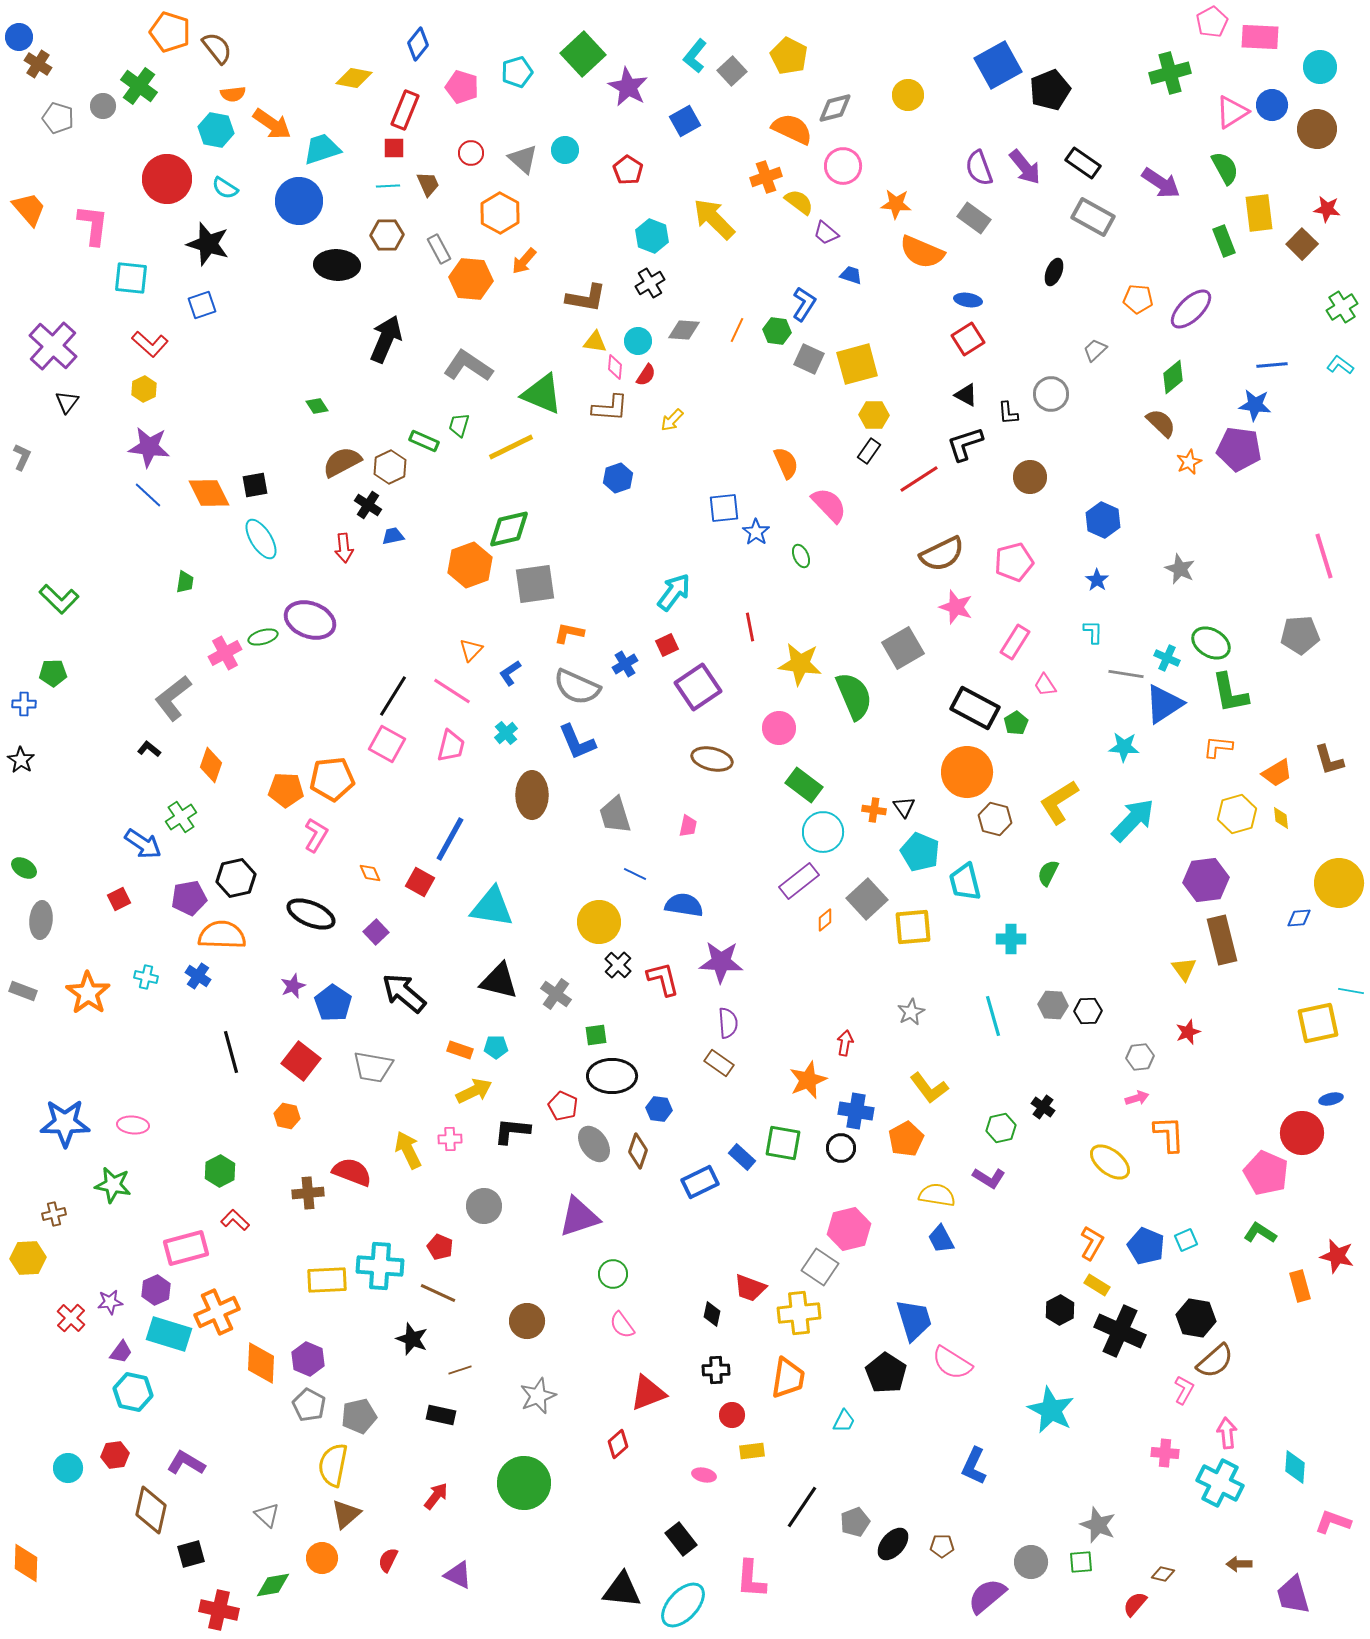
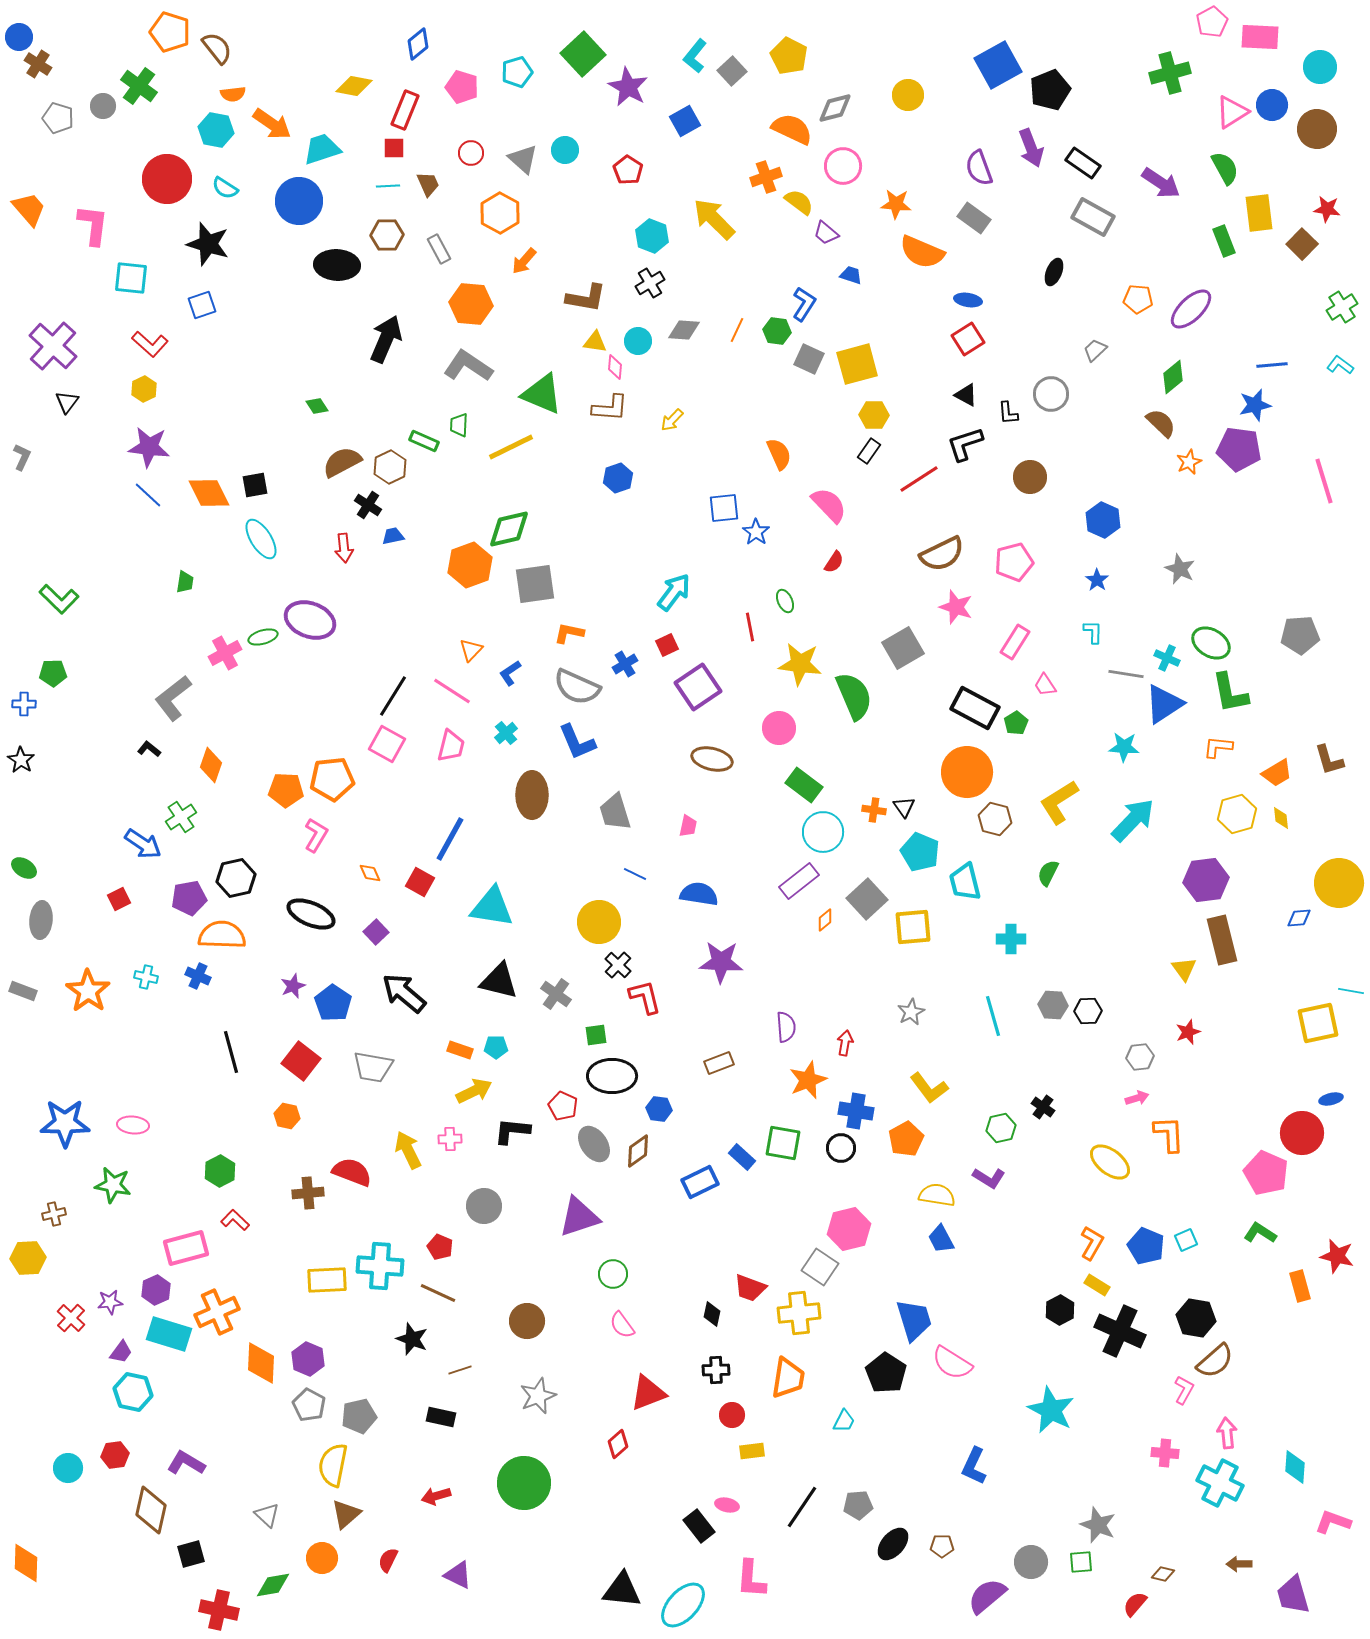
blue diamond at (418, 44): rotated 12 degrees clockwise
yellow diamond at (354, 78): moved 8 px down
purple arrow at (1025, 167): moved 6 px right, 19 px up; rotated 18 degrees clockwise
orange hexagon at (471, 279): moved 25 px down
red semicircle at (646, 375): moved 188 px right, 187 px down
blue star at (1255, 405): rotated 20 degrees counterclockwise
green trapezoid at (459, 425): rotated 15 degrees counterclockwise
orange semicircle at (786, 463): moved 7 px left, 9 px up
green ellipse at (801, 556): moved 16 px left, 45 px down
pink line at (1324, 556): moved 75 px up
gray trapezoid at (615, 815): moved 3 px up
blue semicircle at (684, 905): moved 15 px right, 11 px up
blue cross at (198, 976): rotated 10 degrees counterclockwise
red L-shape at (663, 979): moved 18 px left, 18 px down
orange star at (88, 993): moved 2 px up
purple semicircle at (728, 1023): moved 58 px right, 4 px down
brown rectangle at (719, 1063): rotated 56 degrees counterclockwise
brown diamond at (638, 1151): rotated 36 degrees clockwise
black rectangle at (441, 1415): moved 2 px down
pink ellipse at (704, 1475): moved 23 px right, 30 px down
red arrow at (436, 1496): rotated 144 degrees counterclockwise
gray pentagon at (855, 1522): moved 3 px right, 17 px up; rotated 16 degrees clockwise
black rectangle at (681, 1539): moved 18 px right, 13 px up
